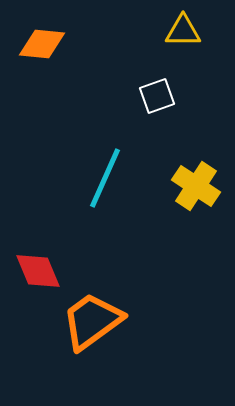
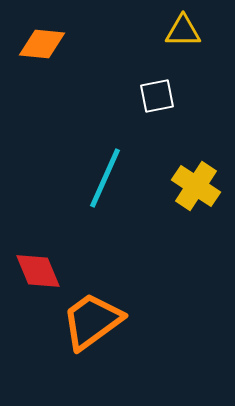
white square: rotated 9 degrees clockwise
